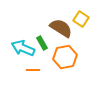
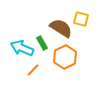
yellow square: rotated 21 degrees counterclockwise
cyan arrow: moved 1 px left
orange hexagon: rotated 15 degrees counterclockwise
orange line: rotated 48 degrees counterclockwise
